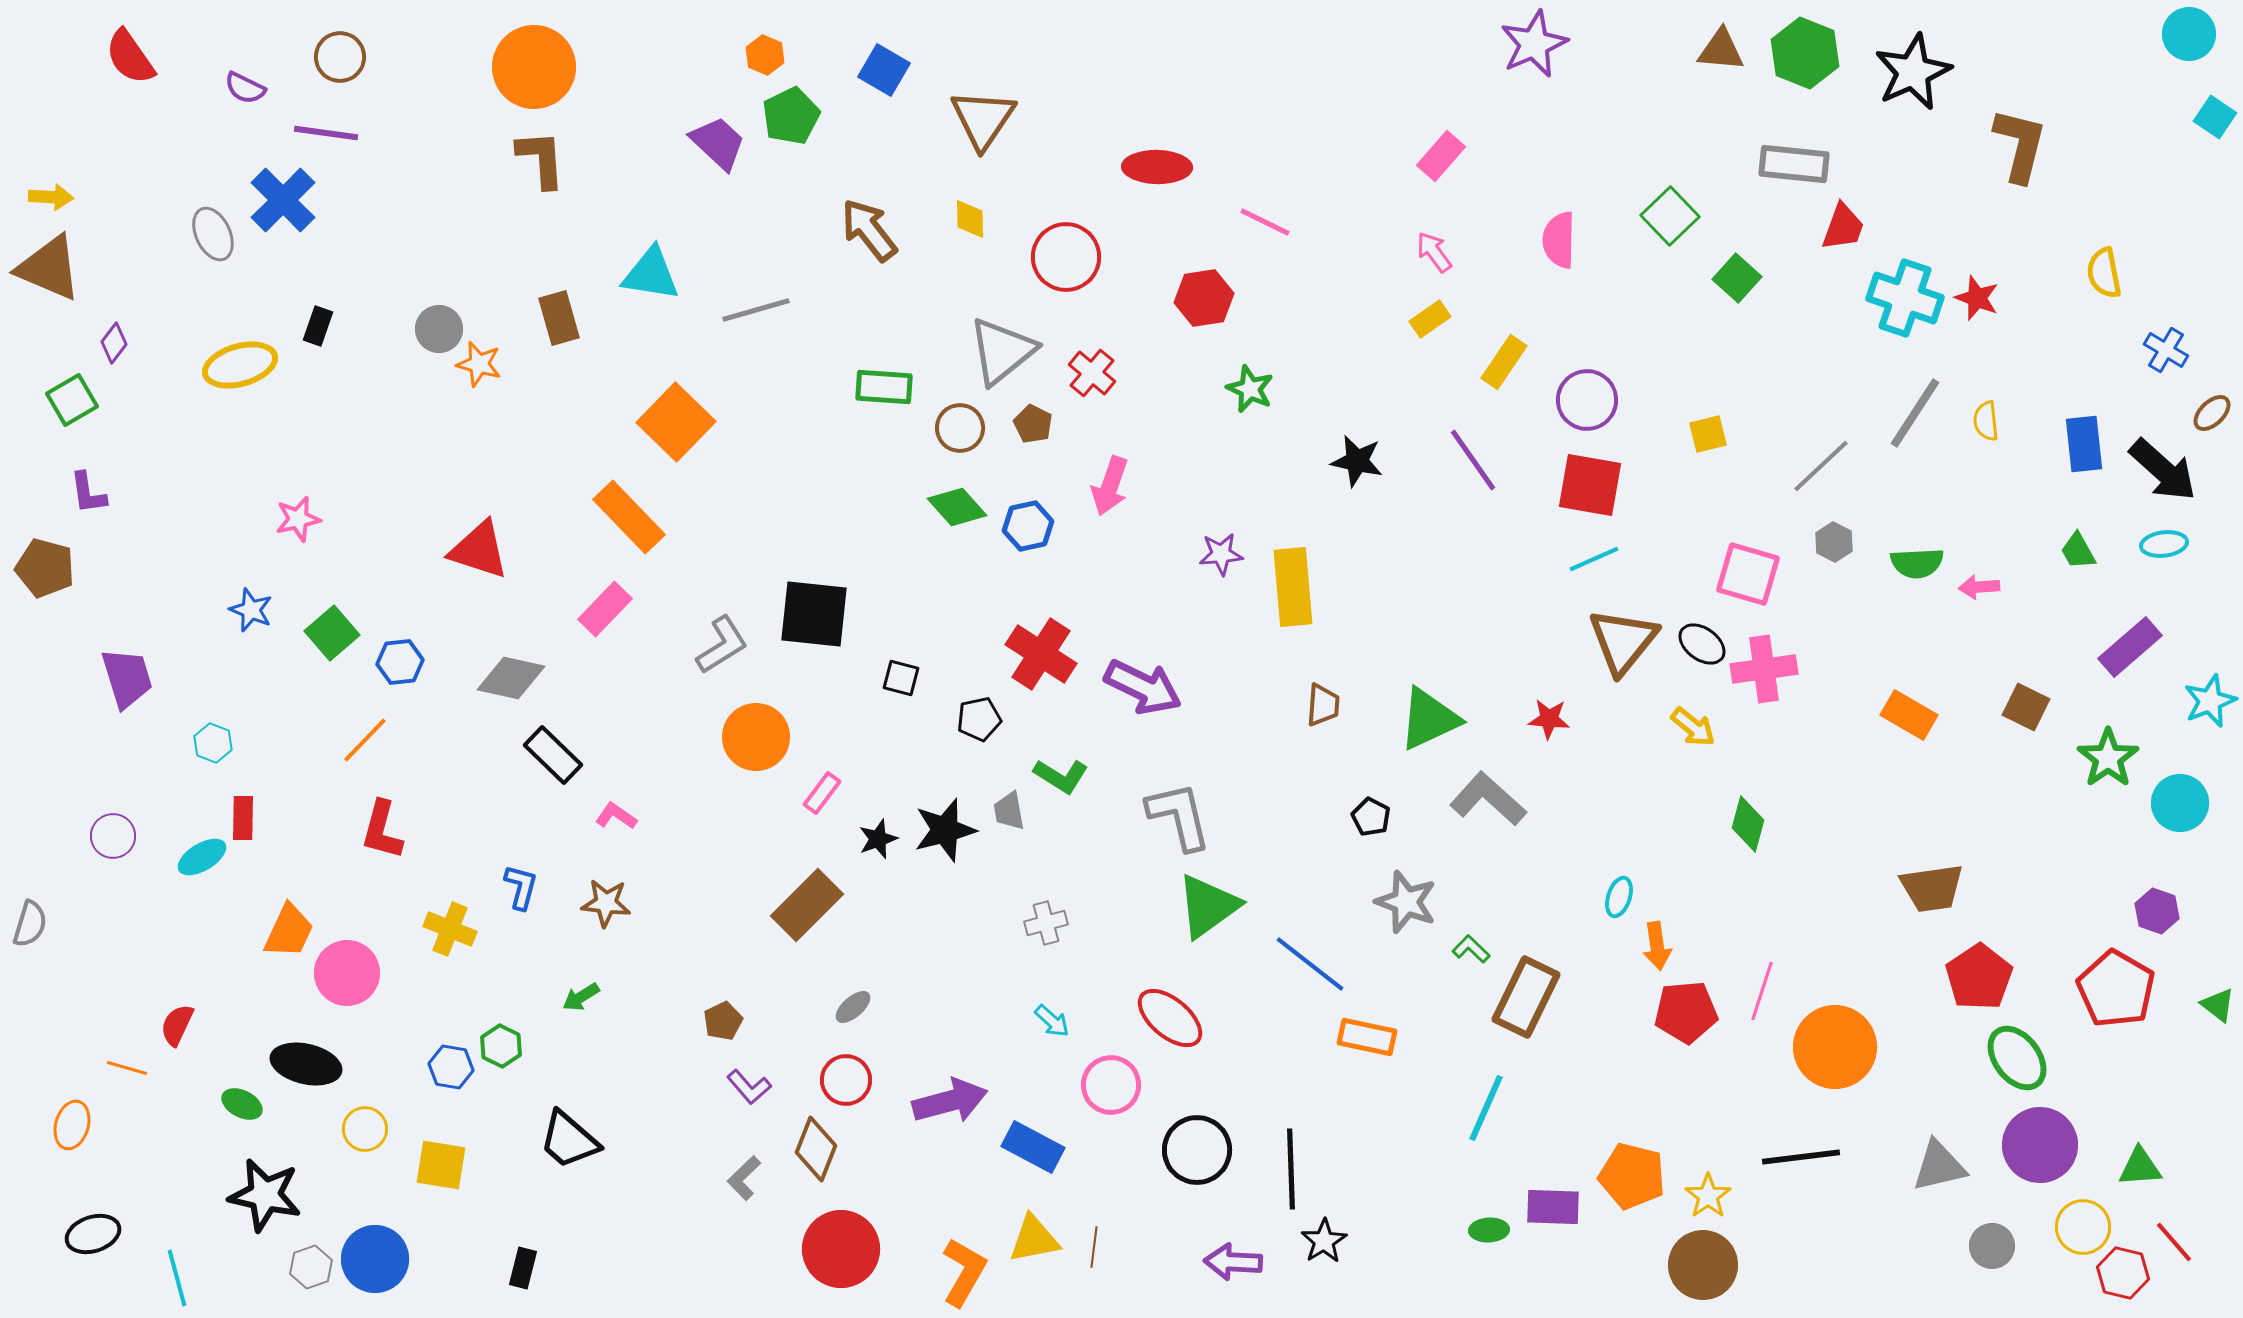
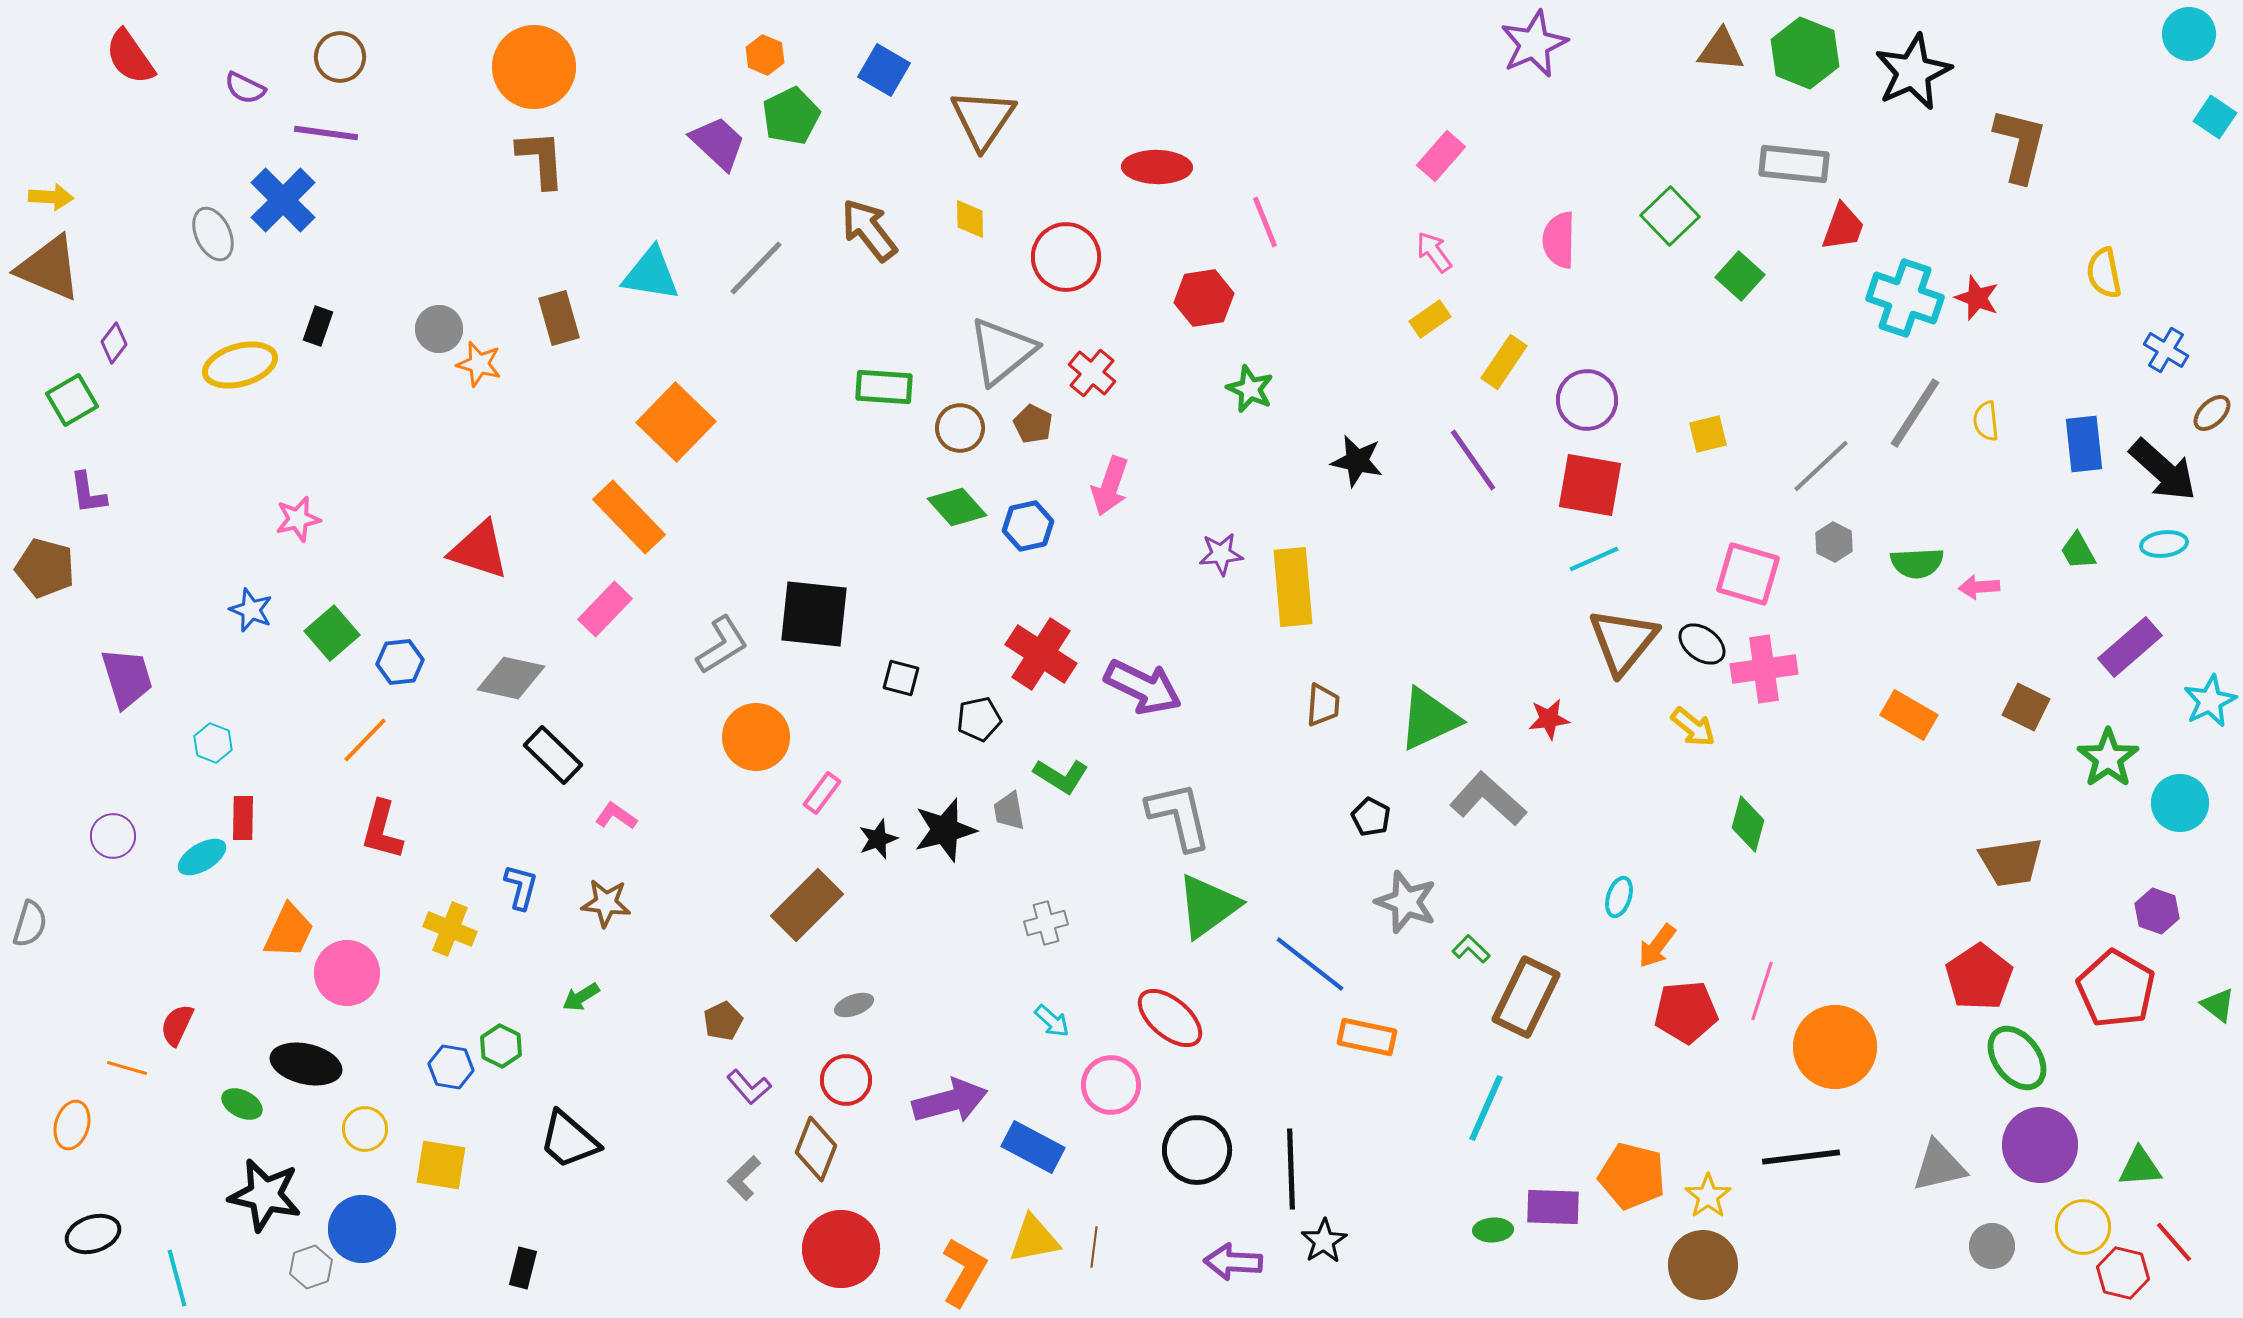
pink line at (1265, 222): rotated 42 degrees clockwise
green square at (1737, 278): moved 3 px right, 2 px up
gray line at (756, 310): moved 42 px up; rotated 30 degrees counterclockwise
cyan star at (2210, 701): rotated 4 degrees counterclockwise
red star at (1549, 719): rotated 12 degrees counterclockwise
brown trapezoid at (1932, 888): moved 79 px right, 26 px up
orange arrow at (1657, 946): rotated 45 degrees clockwise
gray ellipse at (853, 1007): moved 1 px right, 2 px up; rotated 21 degrees clockwise
green ellipse at (1489, 1230): moved 4 px right
blue circle at (375, 1259): moved 13 px left, 30 px up
